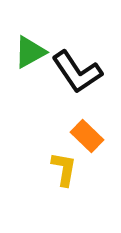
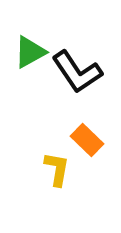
orange rectangle: moved 4 px down
yellow L-shape: moved 7 px left
